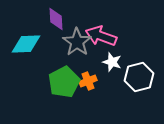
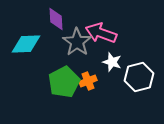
pink arrow: moved 3 px up
